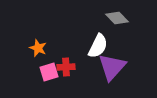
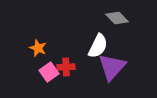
pink square: rotated 18 degrees counterclockwise
